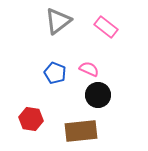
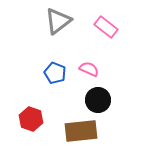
black circle: moved 5 px down
red hexagon: rotated 10 degrees clockwise
